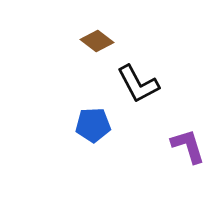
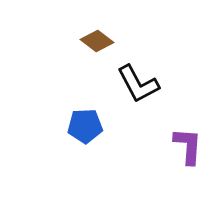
blue pentagon: moved 8 px left, 1 px down
purple L-shape: rotated 21 degrees clockwise
